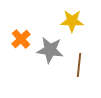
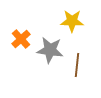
brown line: moved 2 px left
